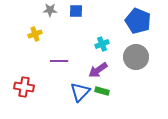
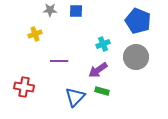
cyan cross: moved 1 px right
blue triangle: moved 5 px left, 5 px down
